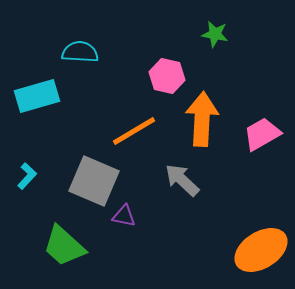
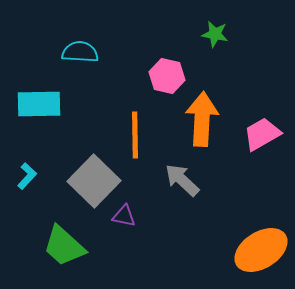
cyan rectangle: moved 2 px right, 8 px down; rotated 15 degrees clockwise
orange line: moved 1 px right, 4 px down; rotated 60 degrees counterclockwise
gray square: rotated 21 degrees clockwise
